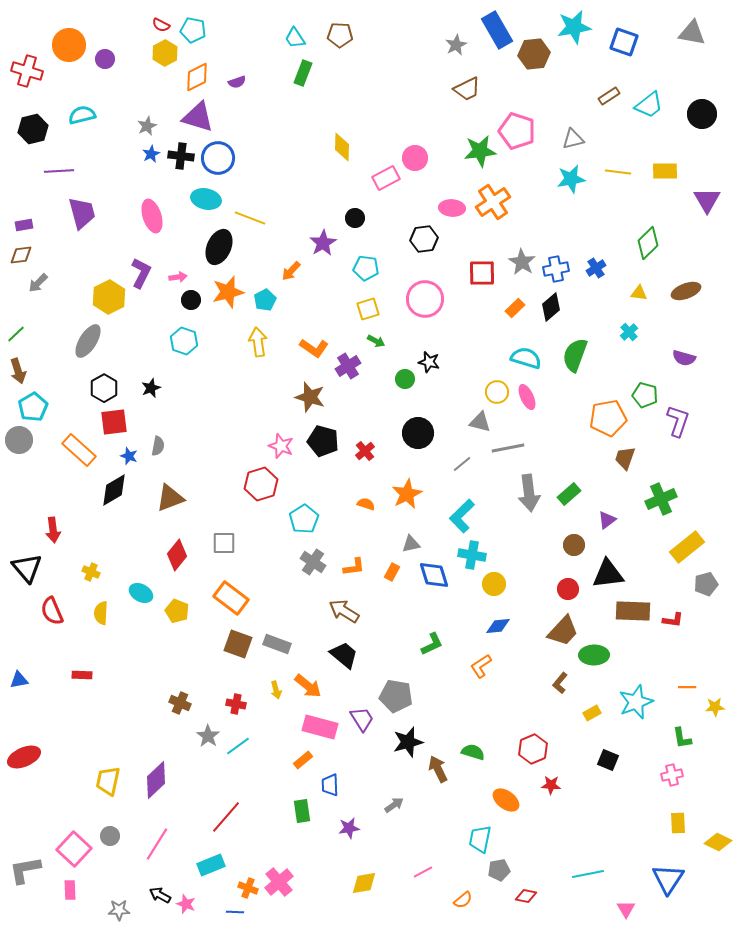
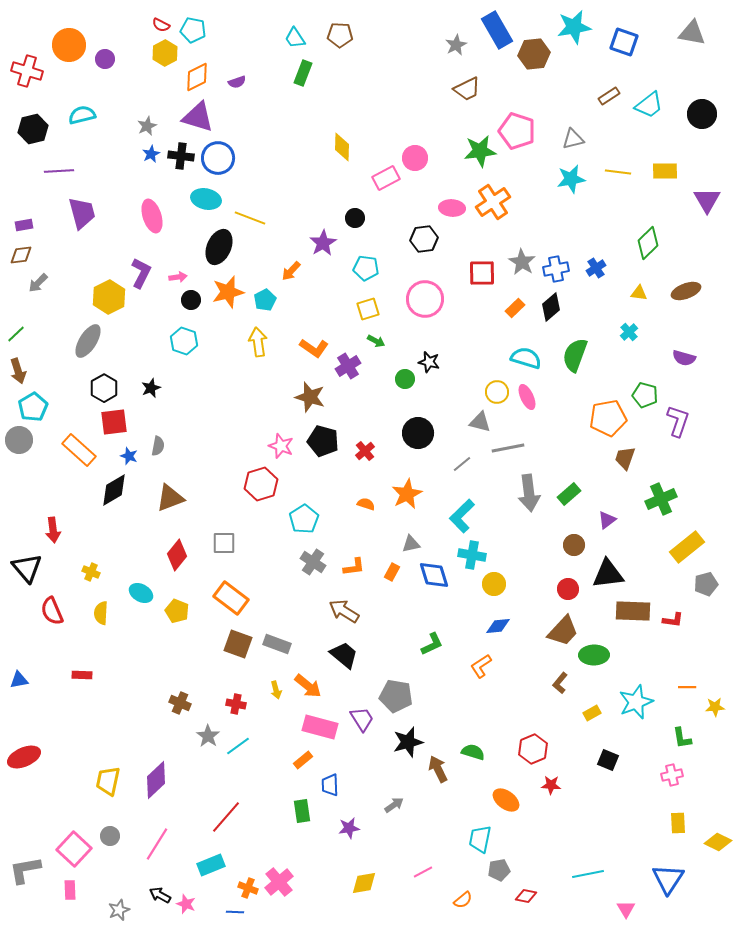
gray star at (119, 910): rotated 20 degrees counterclockwise
